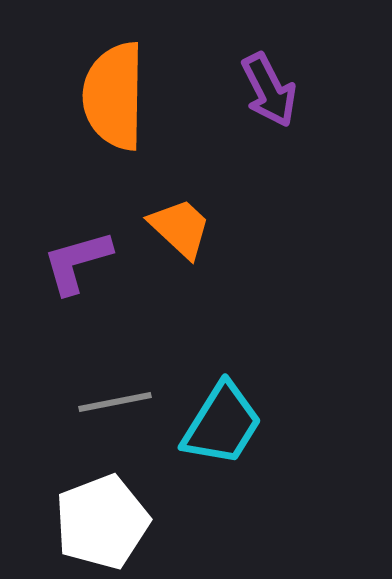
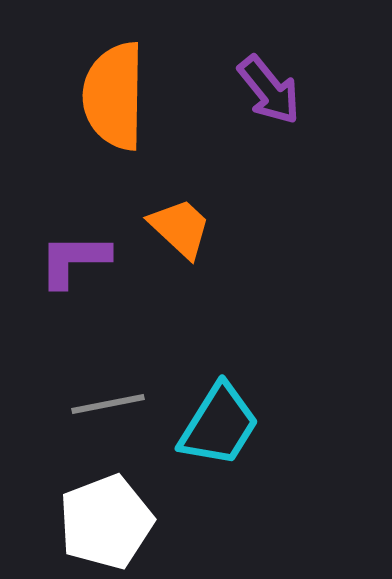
purple arrow: rotated 12 degrees counterclockwise
purple L-shape: moved 3 px left, 2 px up; rotated 16 degrees clockwise
gray line: moved 7 px left, 2 px down
cyan trapezoid: moved 3 px left, 1 px down
white pentagon: moved 4 px right
